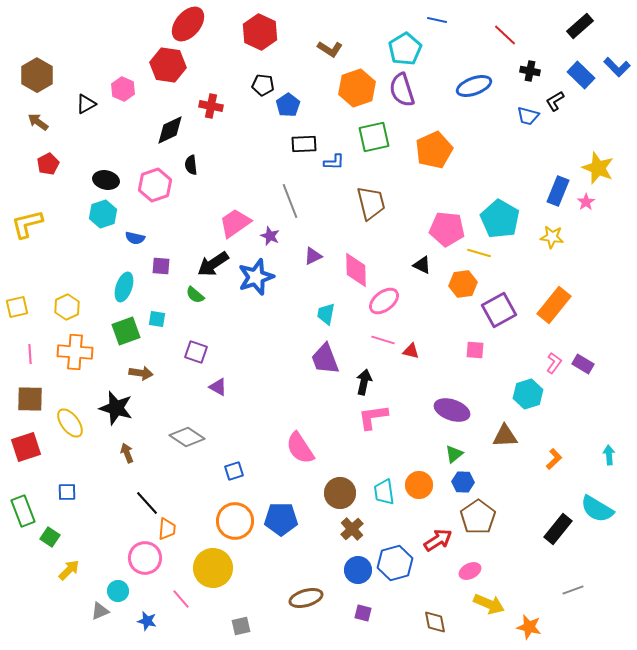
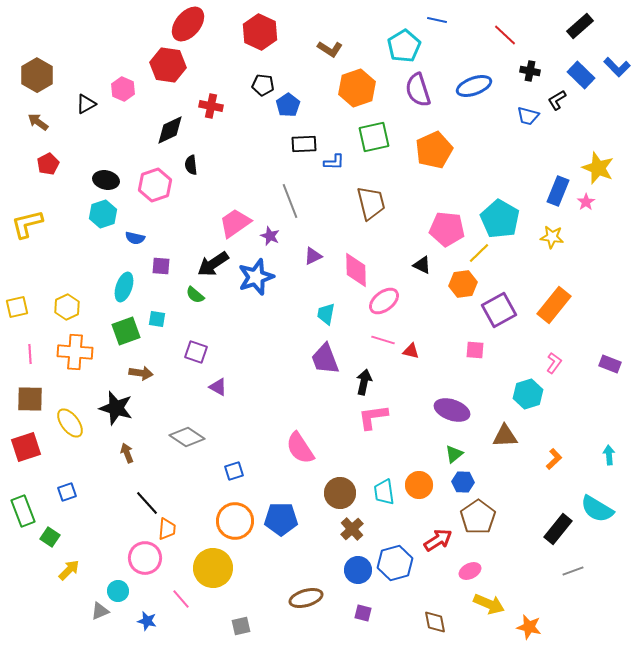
cyan pentagon at (405, 49): moved 1 px left, 3 px up
purple semicircle at (402, 90): moved 16 px right
black L-shape at (555, 101): moved 2 px right, 1 px up
yellow line at (479, 253): rotated 60 degrees counterclockwise
purple rectangle at (583, 364): moved 27 px right; rotated 10 degrees counterclockwise
blue square at (67, 492): rotated 18 degrees counterclockwise
gray line at (573, 590): moved 19 px up
